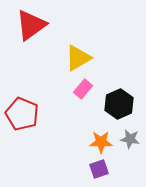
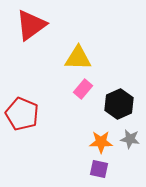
yellow triangle: rotated 32 degrees clockwise
purple square: rotated 30 degrees clockwise
